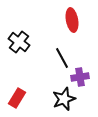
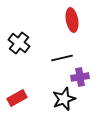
black cross: moved 1 px down
black line: rotated 75 degrees counterclockwise
red rectangle: rotated 30 degrees clockwise
